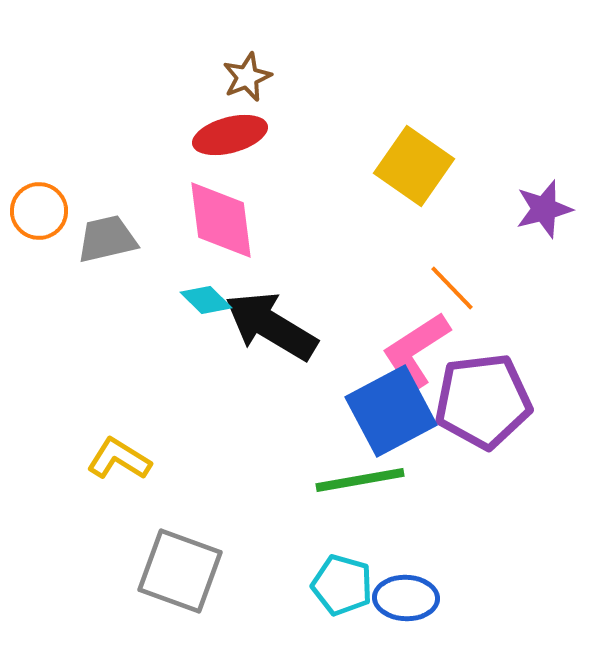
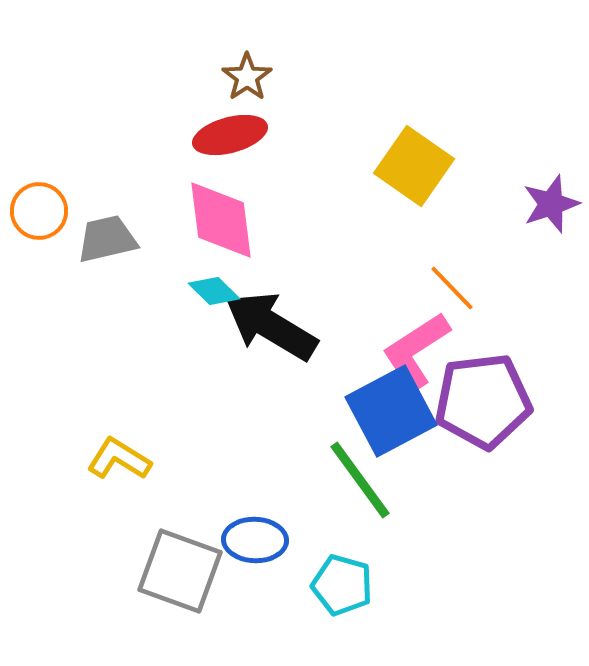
brown star: rotated 12 degrees counterclockwise
purple star: moved 7 px right, 5 px up; rotated 4 degrees counterclockwise
cyan diamond: moved 8 px right, 9 px up
green line: rotated 64 degrees clockwise
blue ellipse: moved 151 px left, 58 px up
